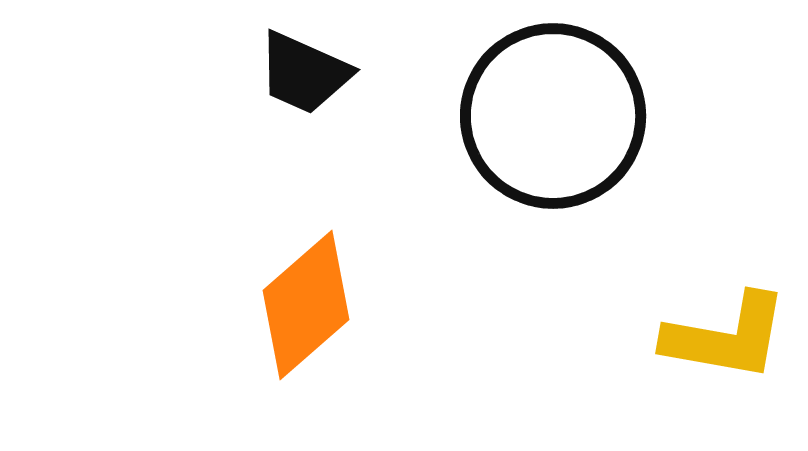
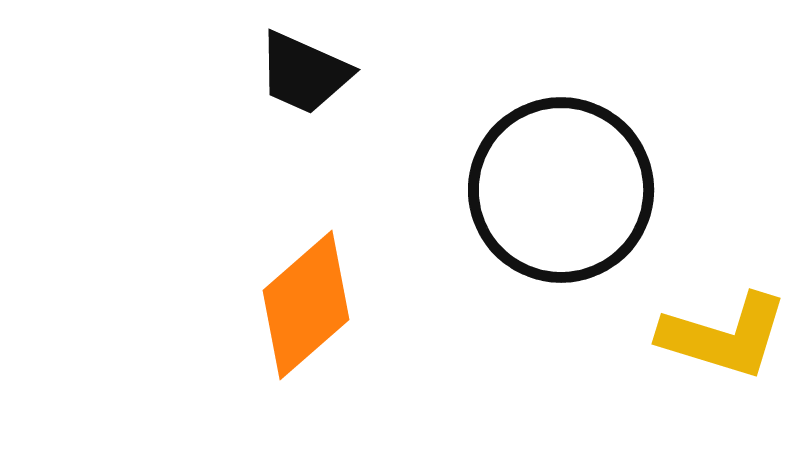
black circle: moved 8 px right, 74 px down
yellow L-shape: moved 2 px left, 1 px up; rotated 7 degrees clockwise
